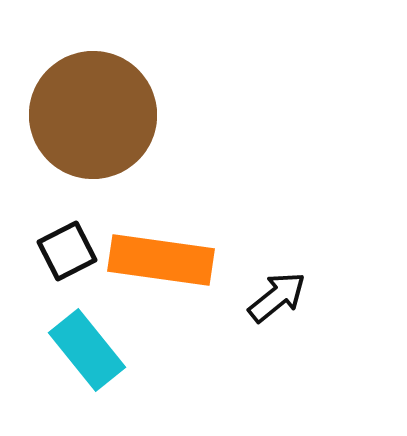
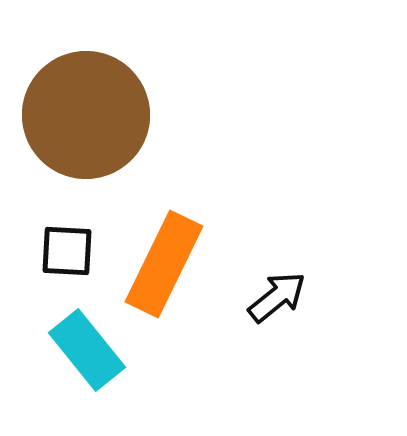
brown circle: moved 7 px left
black square: rotated 30 degrees clockwise
orange rectangle: moved 3 px right, 4 px down; rotated 72 degrees counterclockwise
